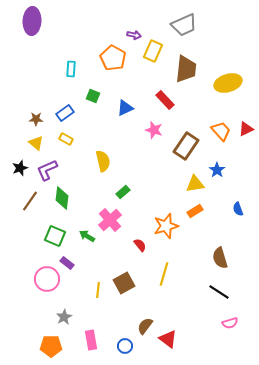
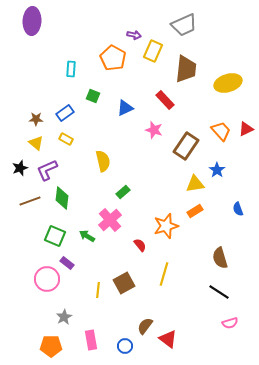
brown line at (30, 201): rotated 35 degrees clockwise
